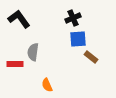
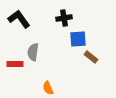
black cross: moved 9 px left; rotated 14 degrees clockwise
orange semicircle: moved 1 px right, 3 px down
